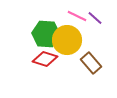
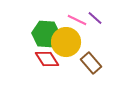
pink line: moved 4 px down
yellow circle: moved 1 px left, 2 px down
red diamond: moved 2 px right; rotated 40 degrees clockwise
